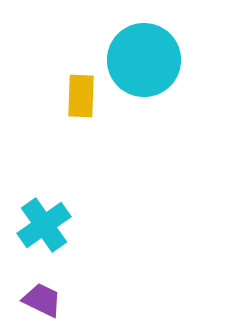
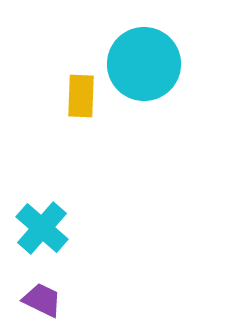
cyan circle: moved 4 px down
cyan cross: moved 2 px left, 3 px down; rotated 14 degrees counterclockwise
